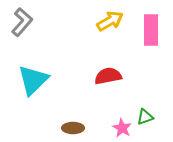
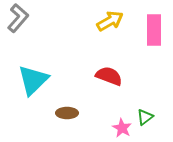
gray L-shape: moved 4 px left, 4 px up
pink rectangle: moved 3 px right
red semicircle: moved 1 px right; rotated 32 degrees clockwise
green triangle: rotated 18 degrees counterclockwise
brown ellipse: moved 6 px left, 15 px up
